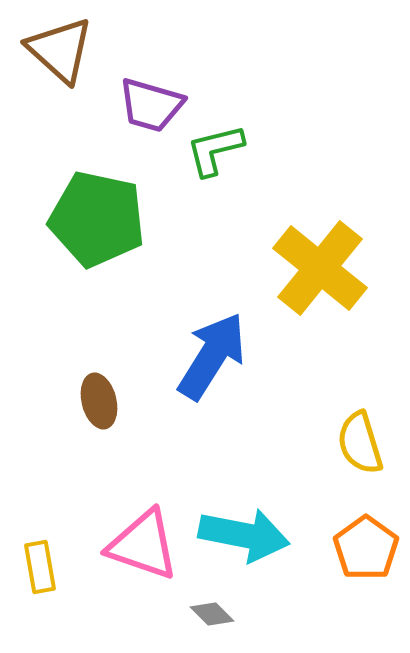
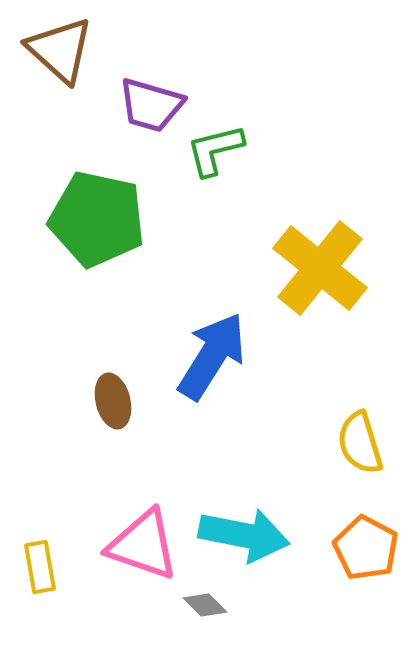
brown ellipse: moved 14 px right
orange pentagon: rotated 8 degrees counterclockwise
gray diamond: moved 7 px left, 9 px up
